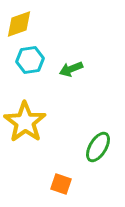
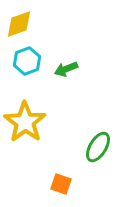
cyan hexagon: moved 3 px left, 1 px down; rotated 12 degrees counterclockwise
green arrow: moved 5 px left
